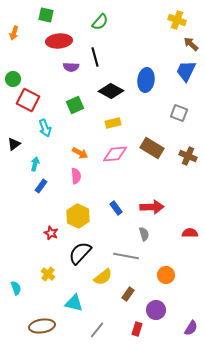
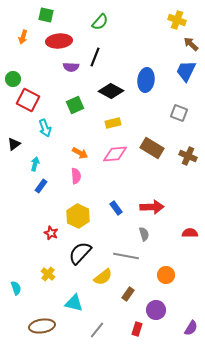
orange arrow at (14, 33): moved 9 px right, 4 px down
black line at (95, 57): rotated 36 degrees clockwise
